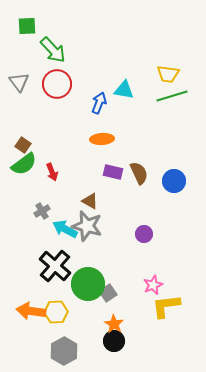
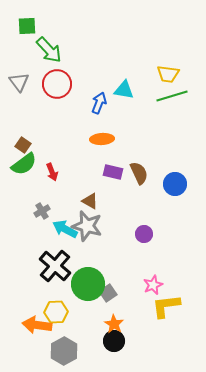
green arrow: moved 4 px left
blue circle: moved 1 px right, 3 px down
orange arrow: moved 6 px right, 14 px down
